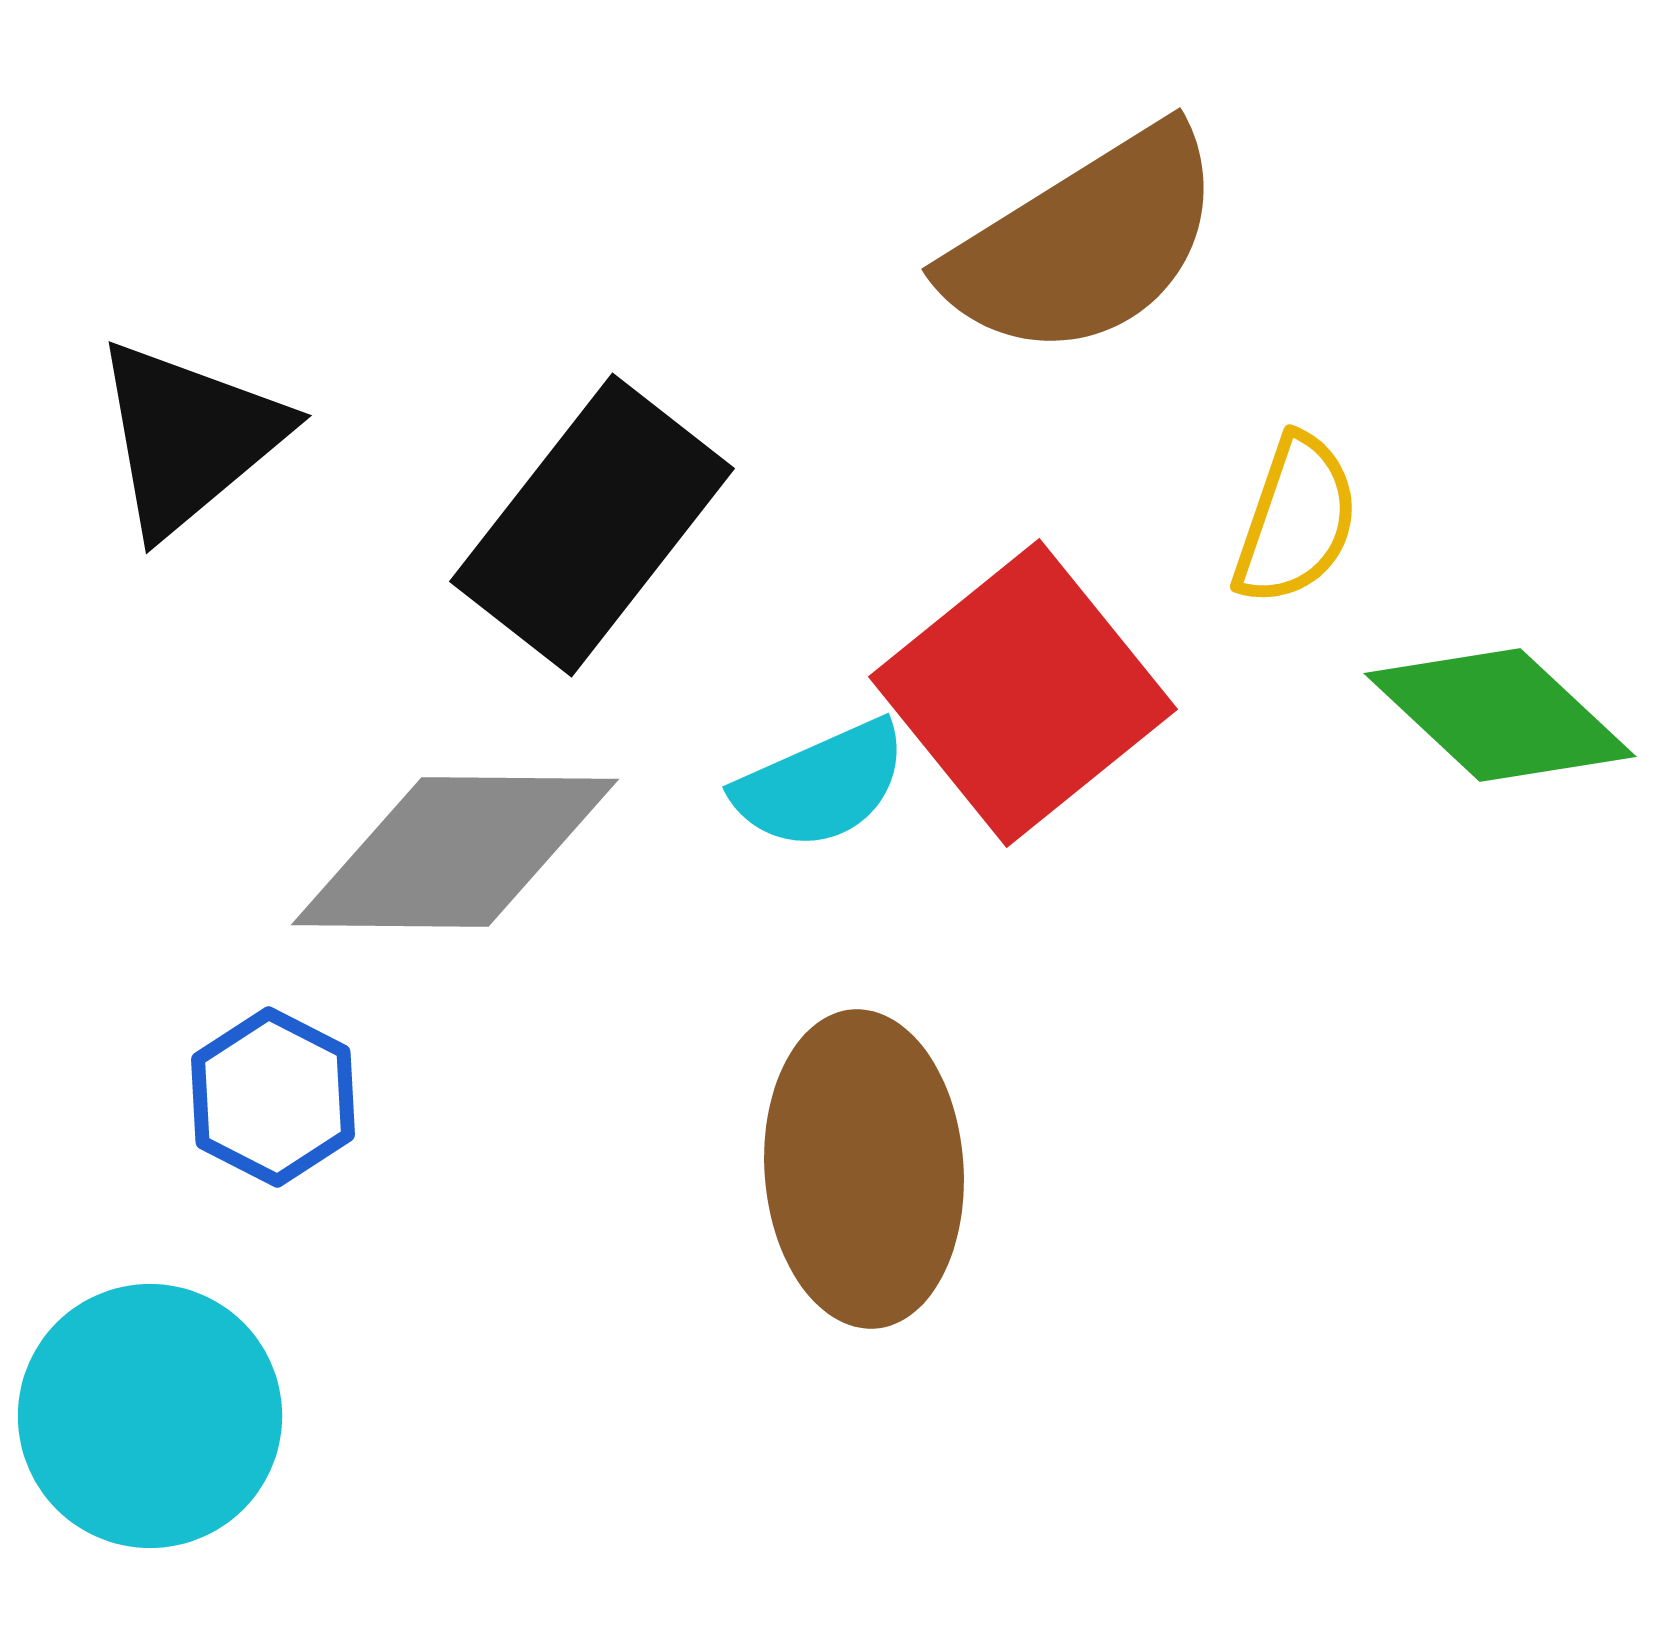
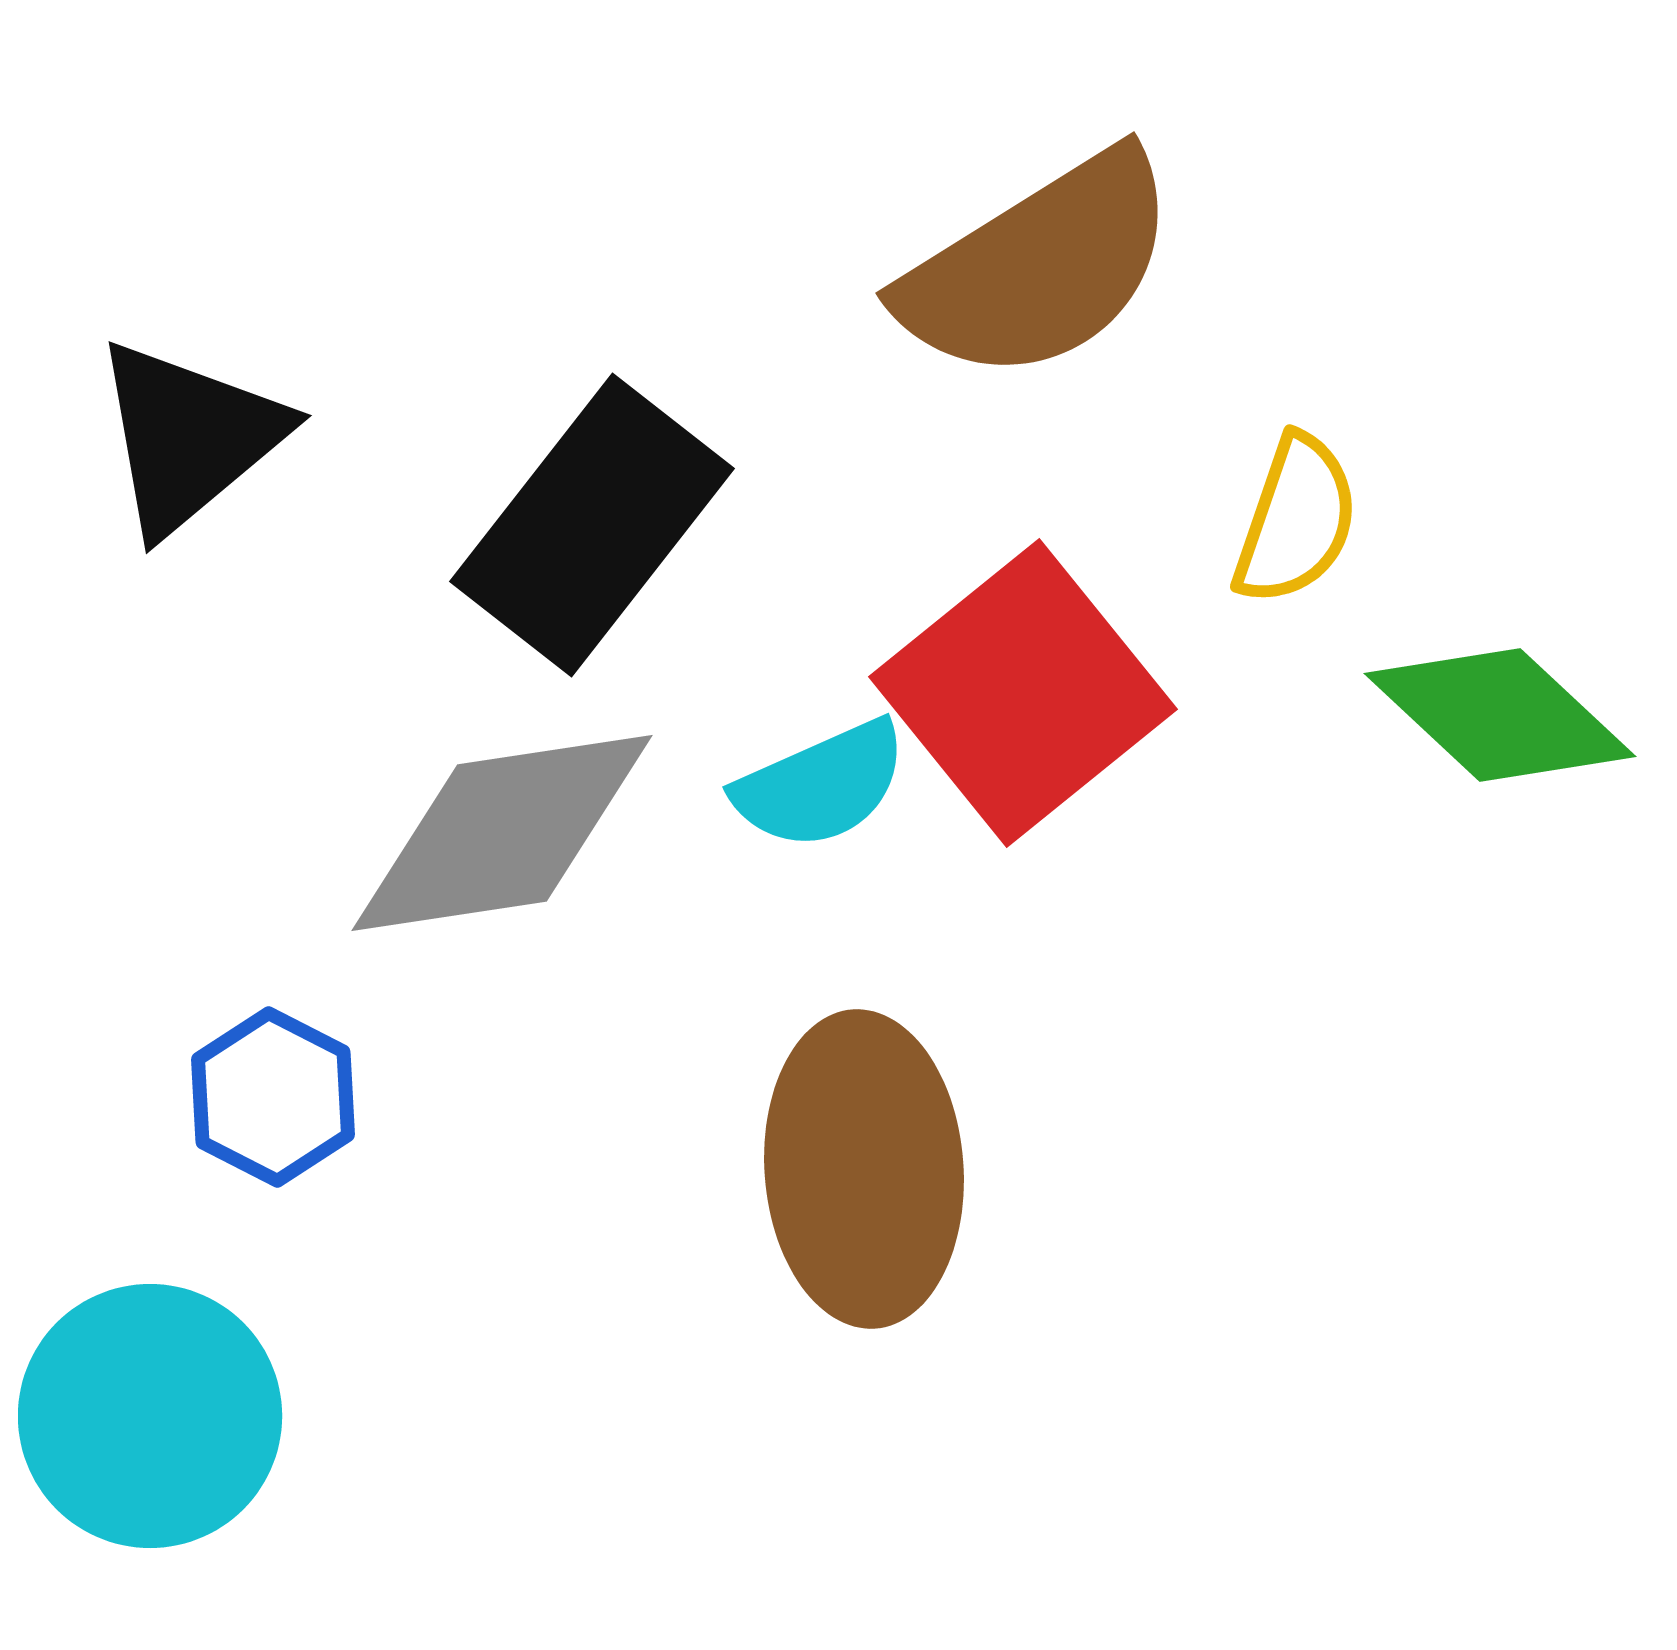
brown semicircle: moved 46 px left, 24 px down
gray diamond: moved 47 px right, 19 px up; rotated 9 degrees counterclockwise
